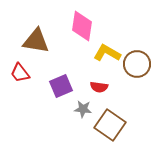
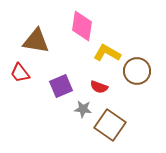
brown circle: moved 7 px down
red semicircle: rotated 12 degrees clockwise
